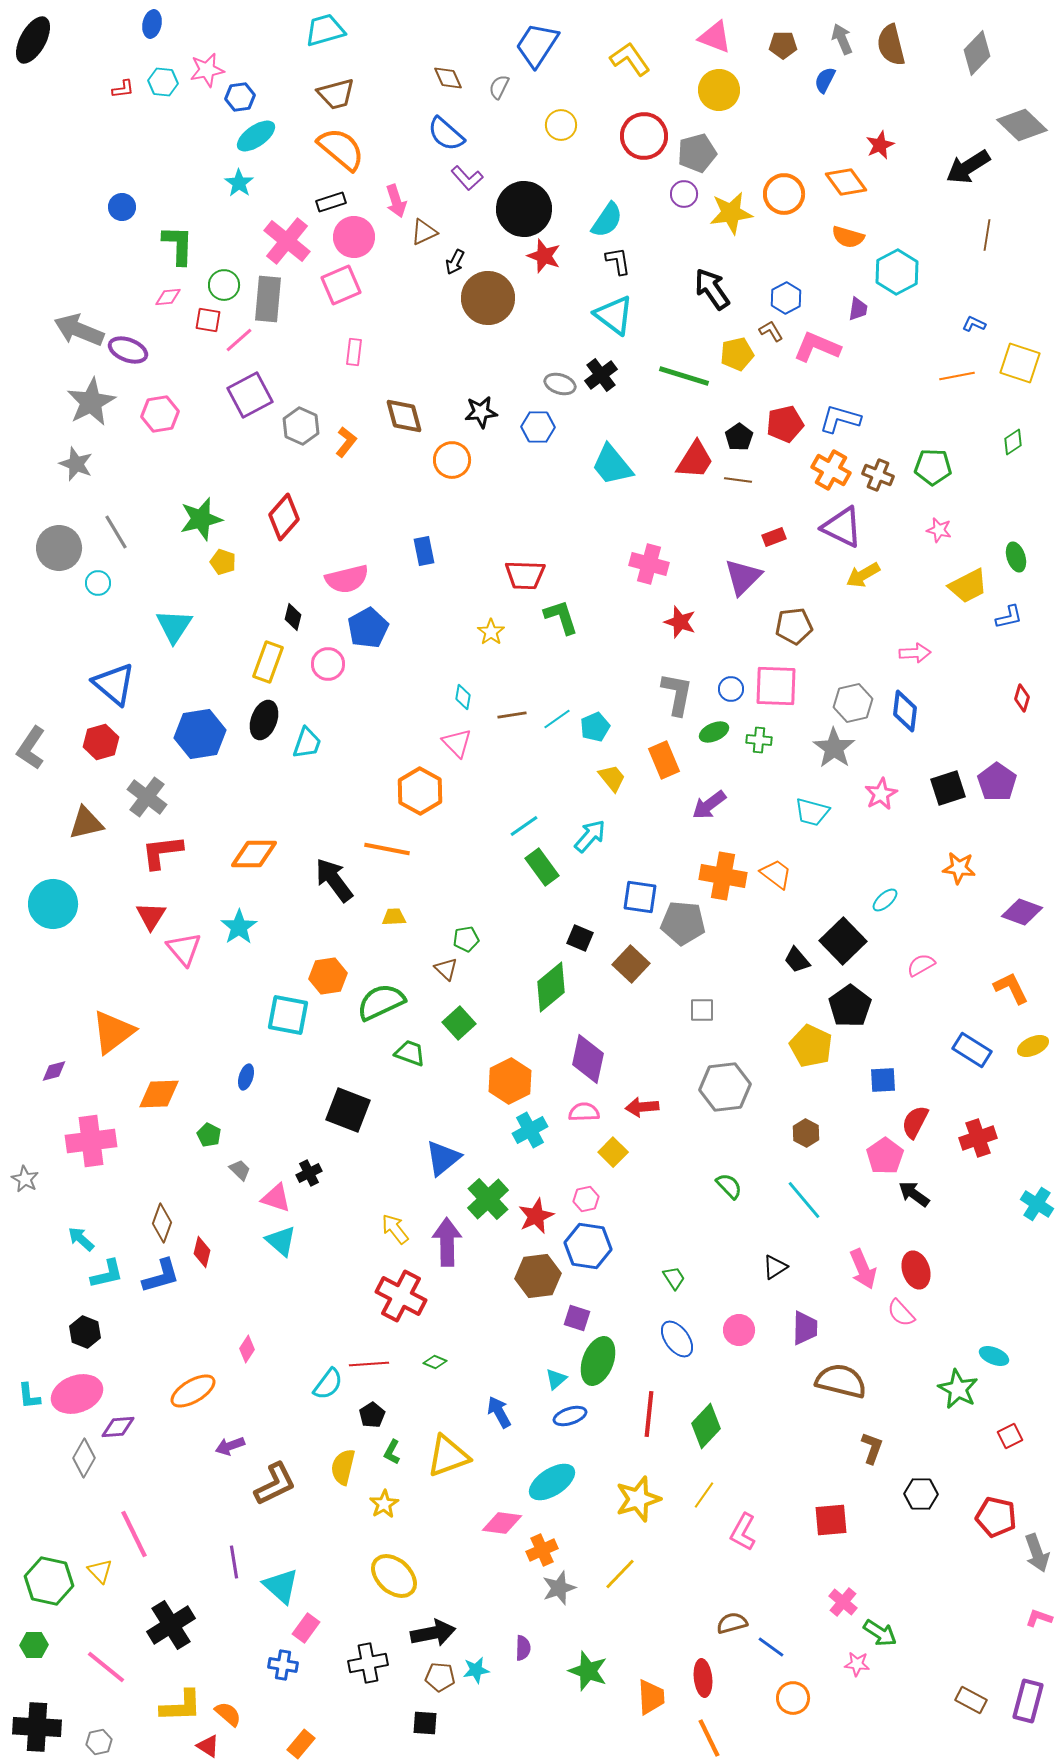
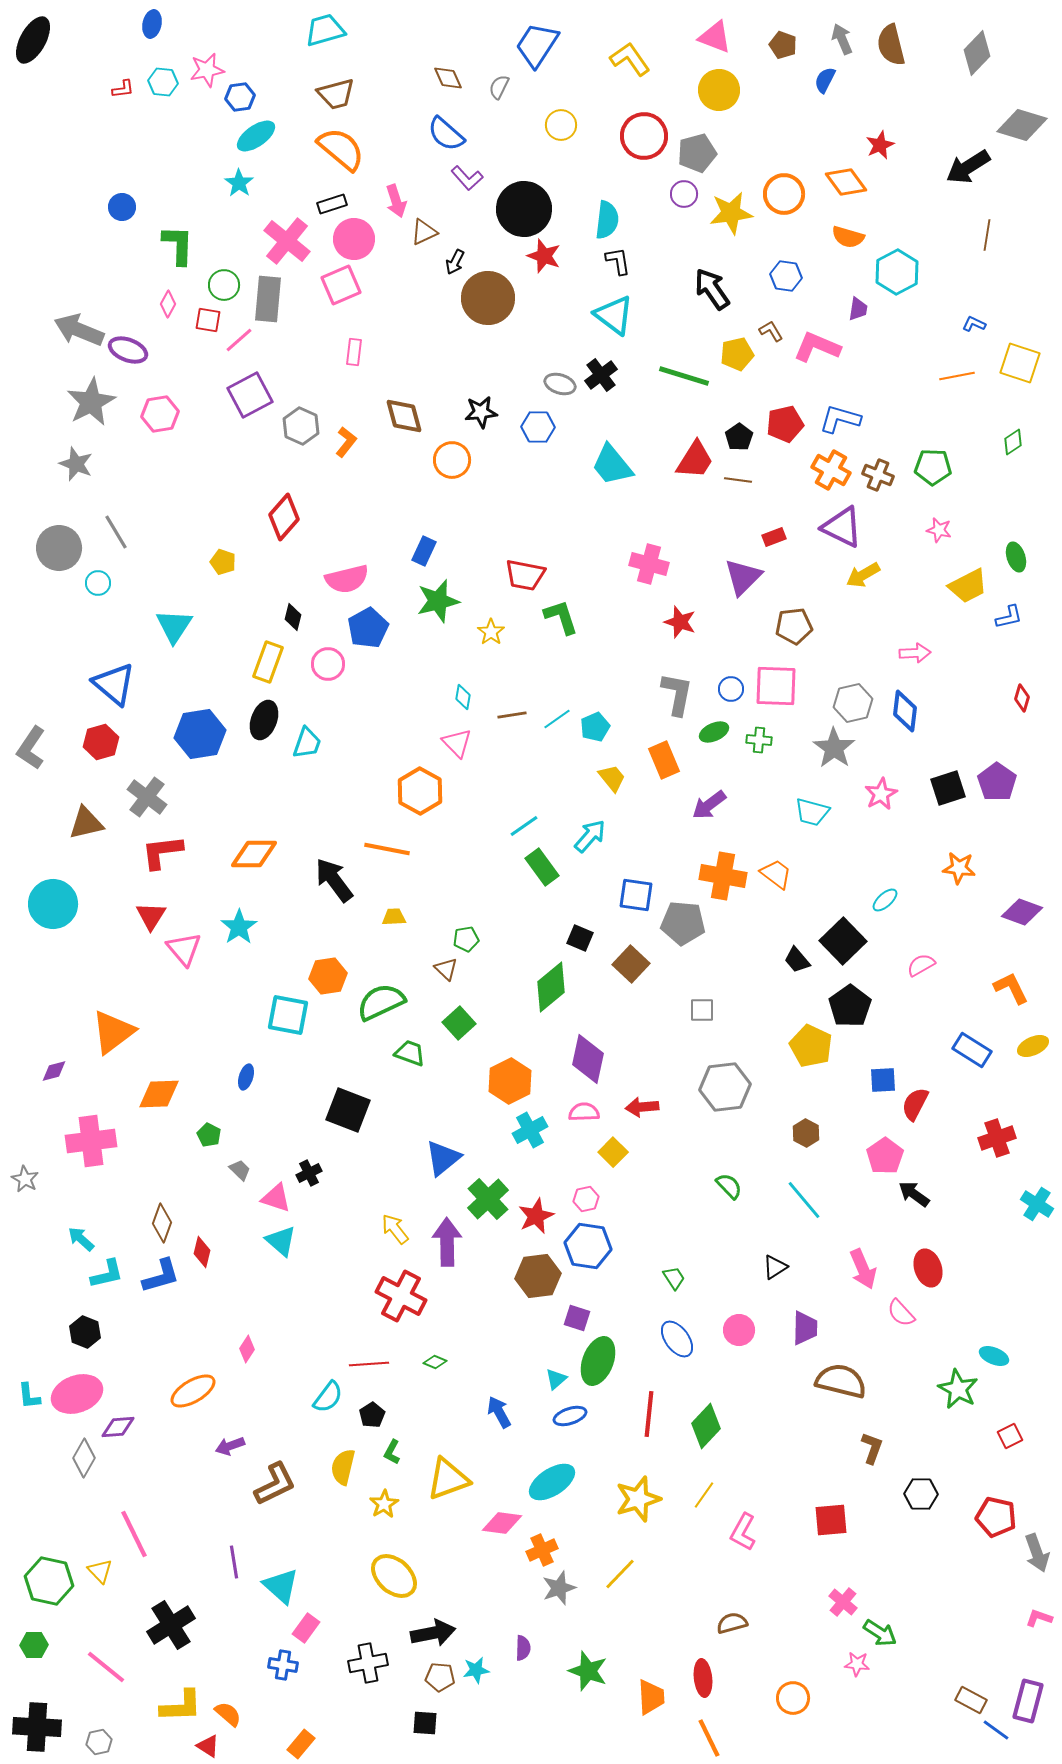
brown pentagon at (783, 45): rotated 20 degrees clockwise
gray diamond at (1022, 125): rotated 27 degrees counterclockwise
black rectangle at (331, 202): moved 1 px right, 2 px down
cyan semicircle at (607, 220): rotated 27 degrees counterclockwise
pink circle at (354, 237): moved 2 px down
pink diamond at (168, 297): moved 7 px down; rotated 56 degrees counterclockwise
blue hexagon at (786, 298): moved 22 px up; rotated 24 degrees counterclockwise
green star at (201, 519): moved 237 px right, 82 px down
blue rectangle at (424, 551): rotated 36 degrees clockwise
red trapezoid at (525, 575): rotated 9 degrees clockwise
blue square at (640, 897): moved 4 px left, 2 px up
red semicircle at (915, 1122): moved 18 px up
red cross at (978, 1138): moved 19 px right
red ellipse at (916, 1270): moved 12 px right, 2 px up
cyan semicircle at (328, 1384): moved 13 px down
yellow triangle at (448, 1456): moved 23 px down
blue line at (771, 1647): moved 225 px right, 83 px down
